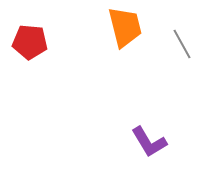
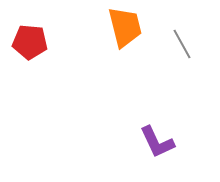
purple L-shape: moved 8 px right; rotated 6 degrees clockwise
